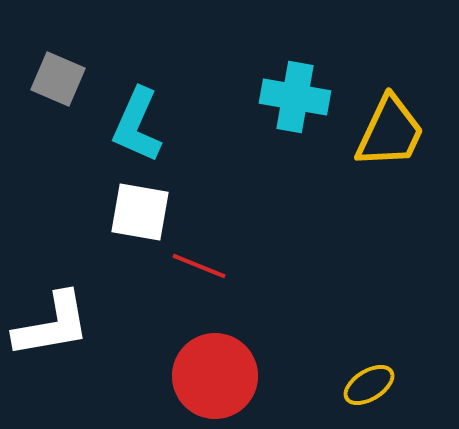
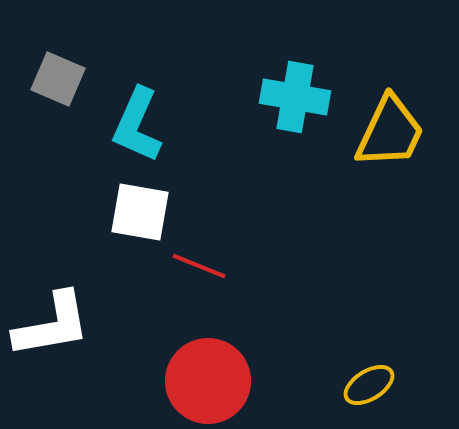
red circle: moved 7 px left, 5 px down
